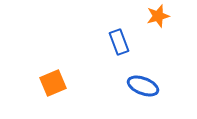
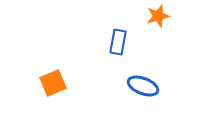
blue rectangle: moved 1 px left; rotated 30 degrees clockwise
